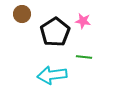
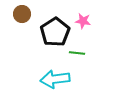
green line: moved 7 px left, 4 px up
cyan arrow: moved 3 px right, 4 px down
